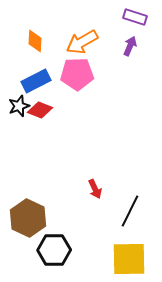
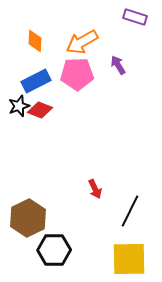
purple arrow: moved 12 px left, 19 px down; rotated 54 degrees counterclockwise
brown hexagon: rotated 9 degrees clockwise
